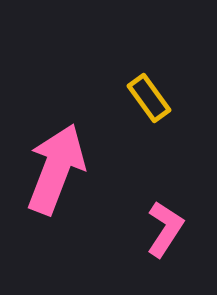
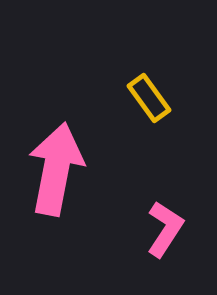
pink arrow: rotated 10 degrees counterclockwise
